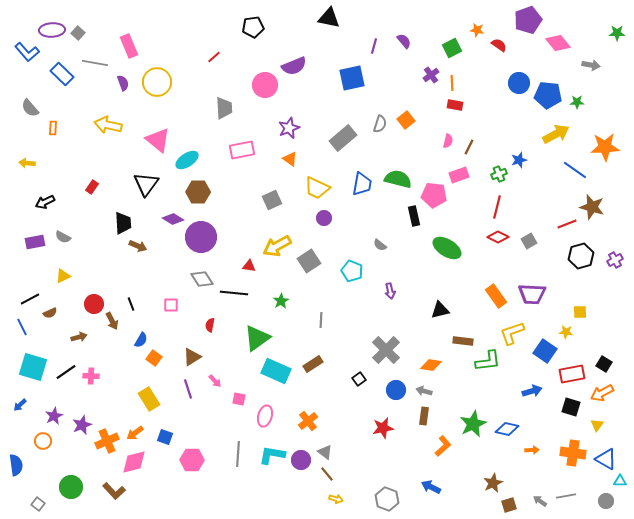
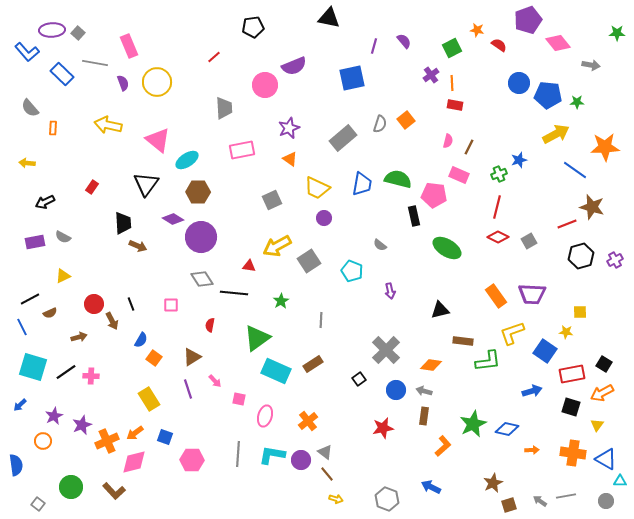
pink rectangle at (459, 175): rotated 42 degrees clockwise
